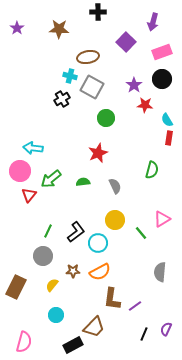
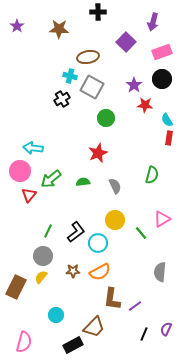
purple star at (17, 28): moved 2 px up
green semicircle at (152, 170): moved 5 px down
yellow semicircle at (52, 285): moved 11 px left, 8 px up
